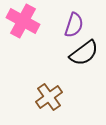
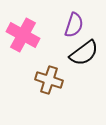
pink cross: moved 14 px down
brown cross: moved 17 px up; rotated 36 degrees counterclockwise
